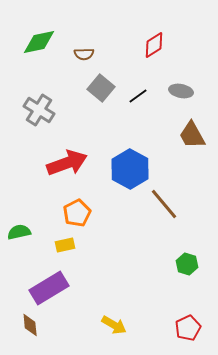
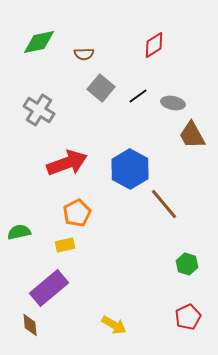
gray ellipse: moved 8 px left, 12 px down
purple rectangle: rotated 9 degrees counterclockwise
red pentagon: moved 11 px up
